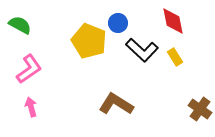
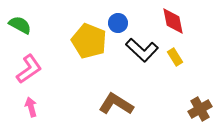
brown cross: rotated 25 degrees clockwise
